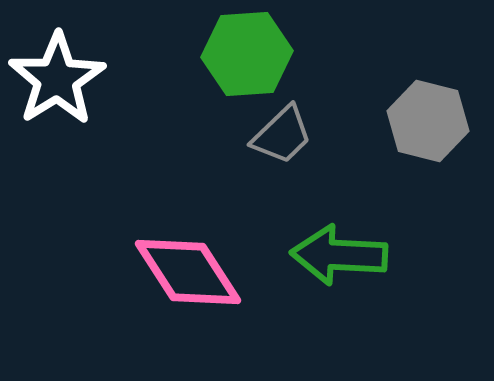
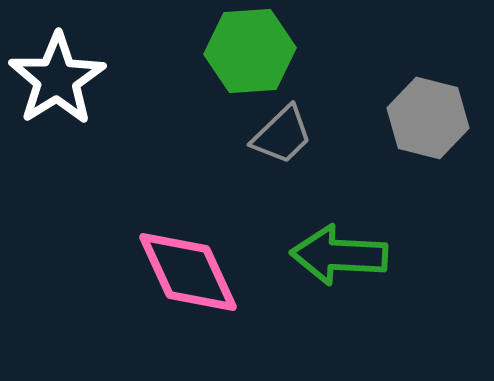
green hexagon: moved 3 px right, 3 px up
gray hexagon: moved 3 px up
pink diamond: rotated 8 degrees clockwise
